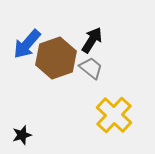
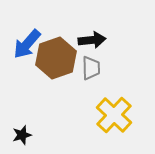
black arrow: rotated 52 degrees clockwise
gray trapezoid: rotated 50 degrees clockwise
